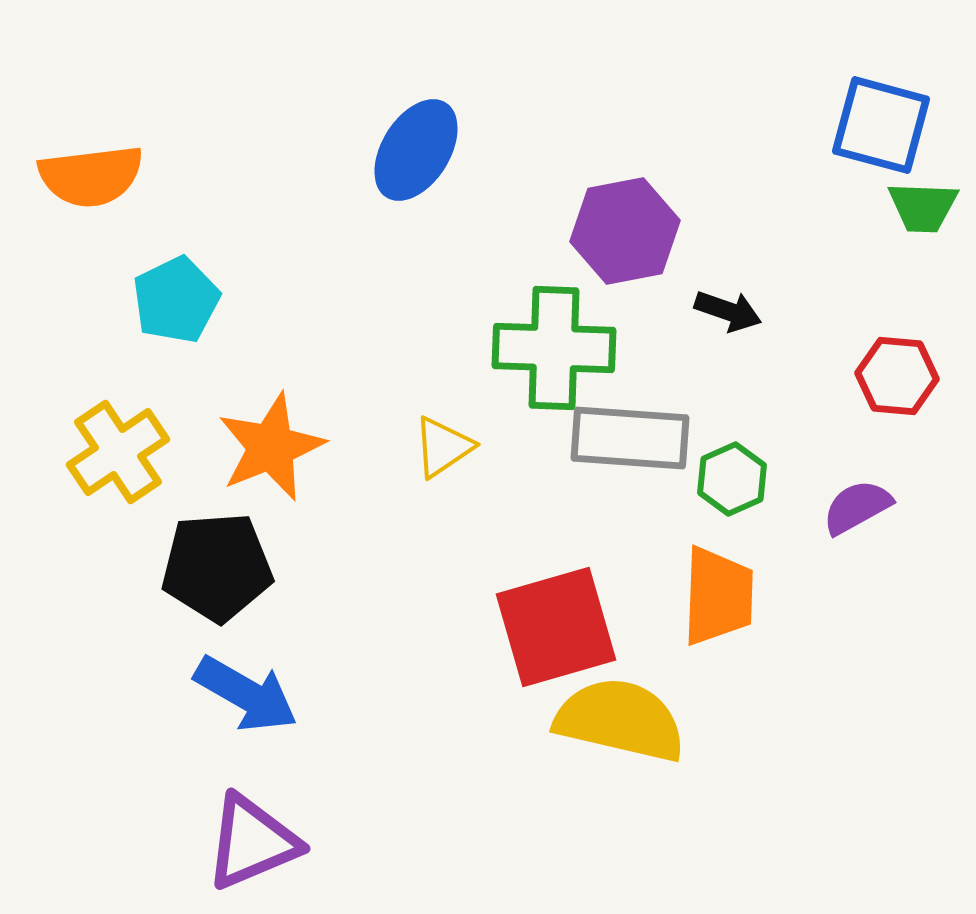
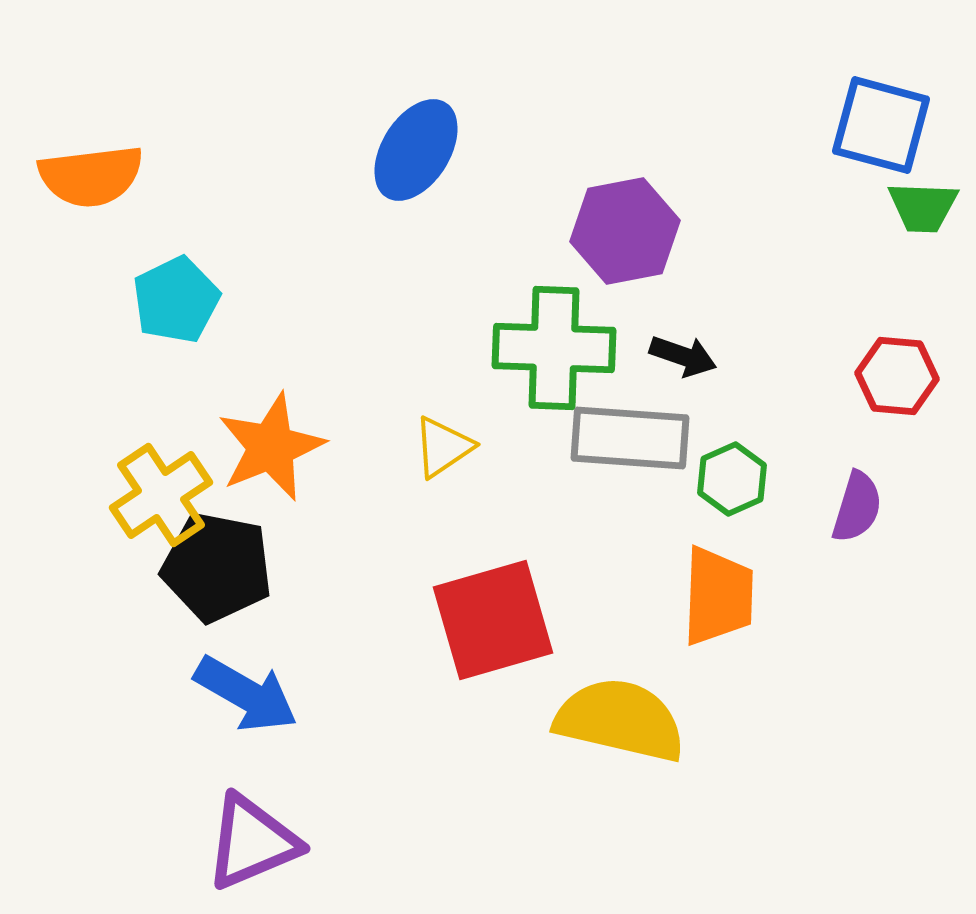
black arrow: moved 45 px left, 45 px down
yellow cross: moved 43 px right, 43 px down
purple semicircle: rotated 136 degrees clockwise
black pentagon: rotated 15 degrees clockwise
red square: moved 63 px left, 7 px up
